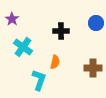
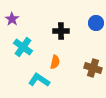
brown cross: rotated 18 degrees clockwise
cyan L-shape: rotated 75 degrees counterclockwise
